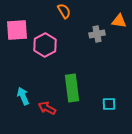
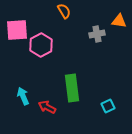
pink hexagon: moved 4 px left
cyan square: moved 1 px left, 2 px down; rotated 24 degrees counterclockwise
red arrow: moved 1 px up
